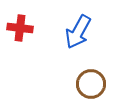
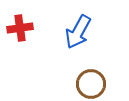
red cross: rotated 15 degrees counterclockwise
